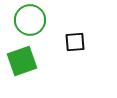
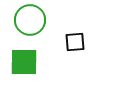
green square: moved 2 px right, 1 px down; rotated 20 degrees clockwise
